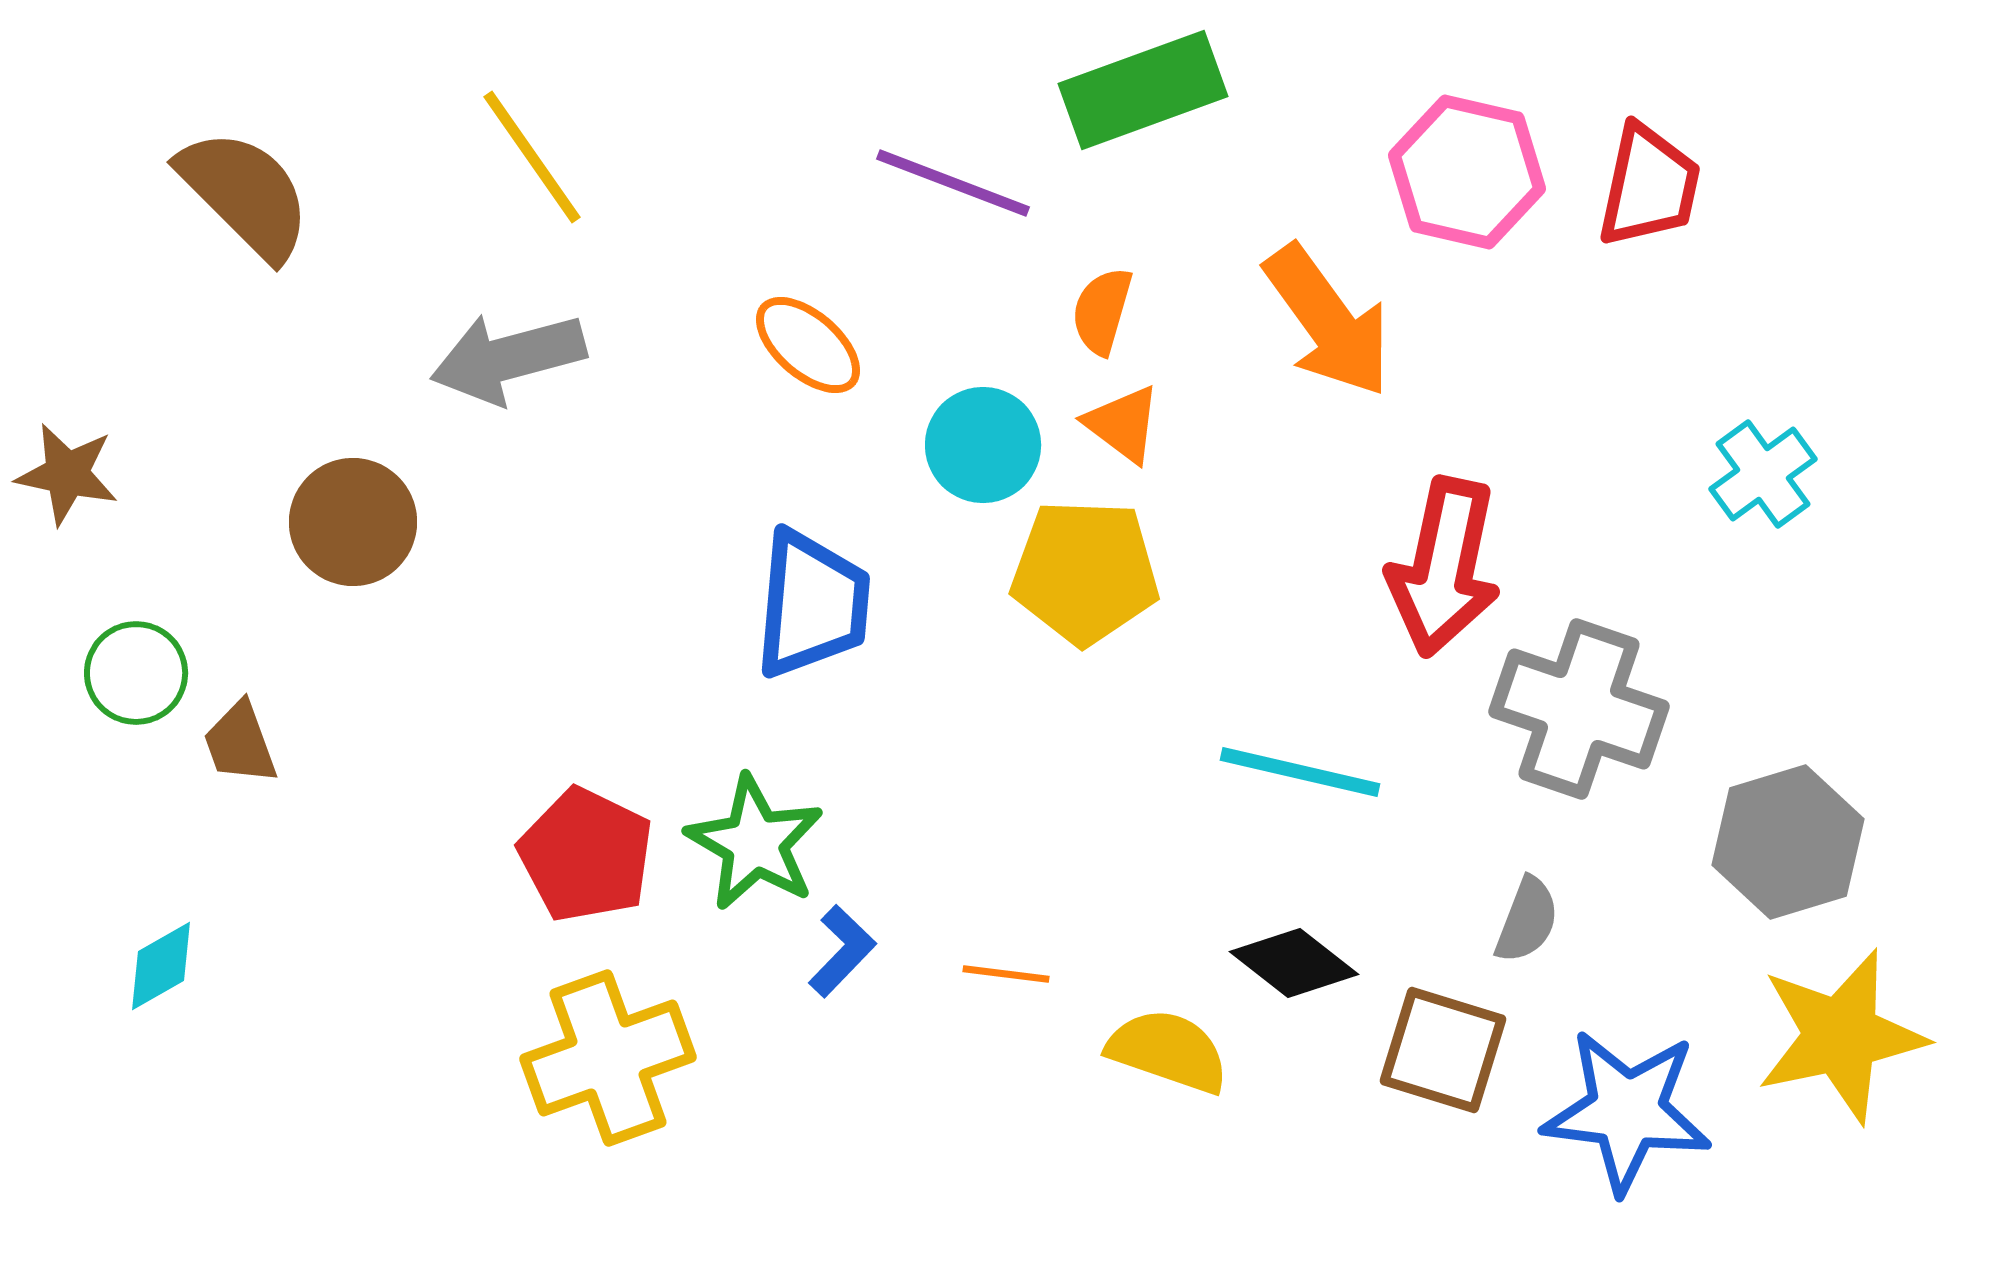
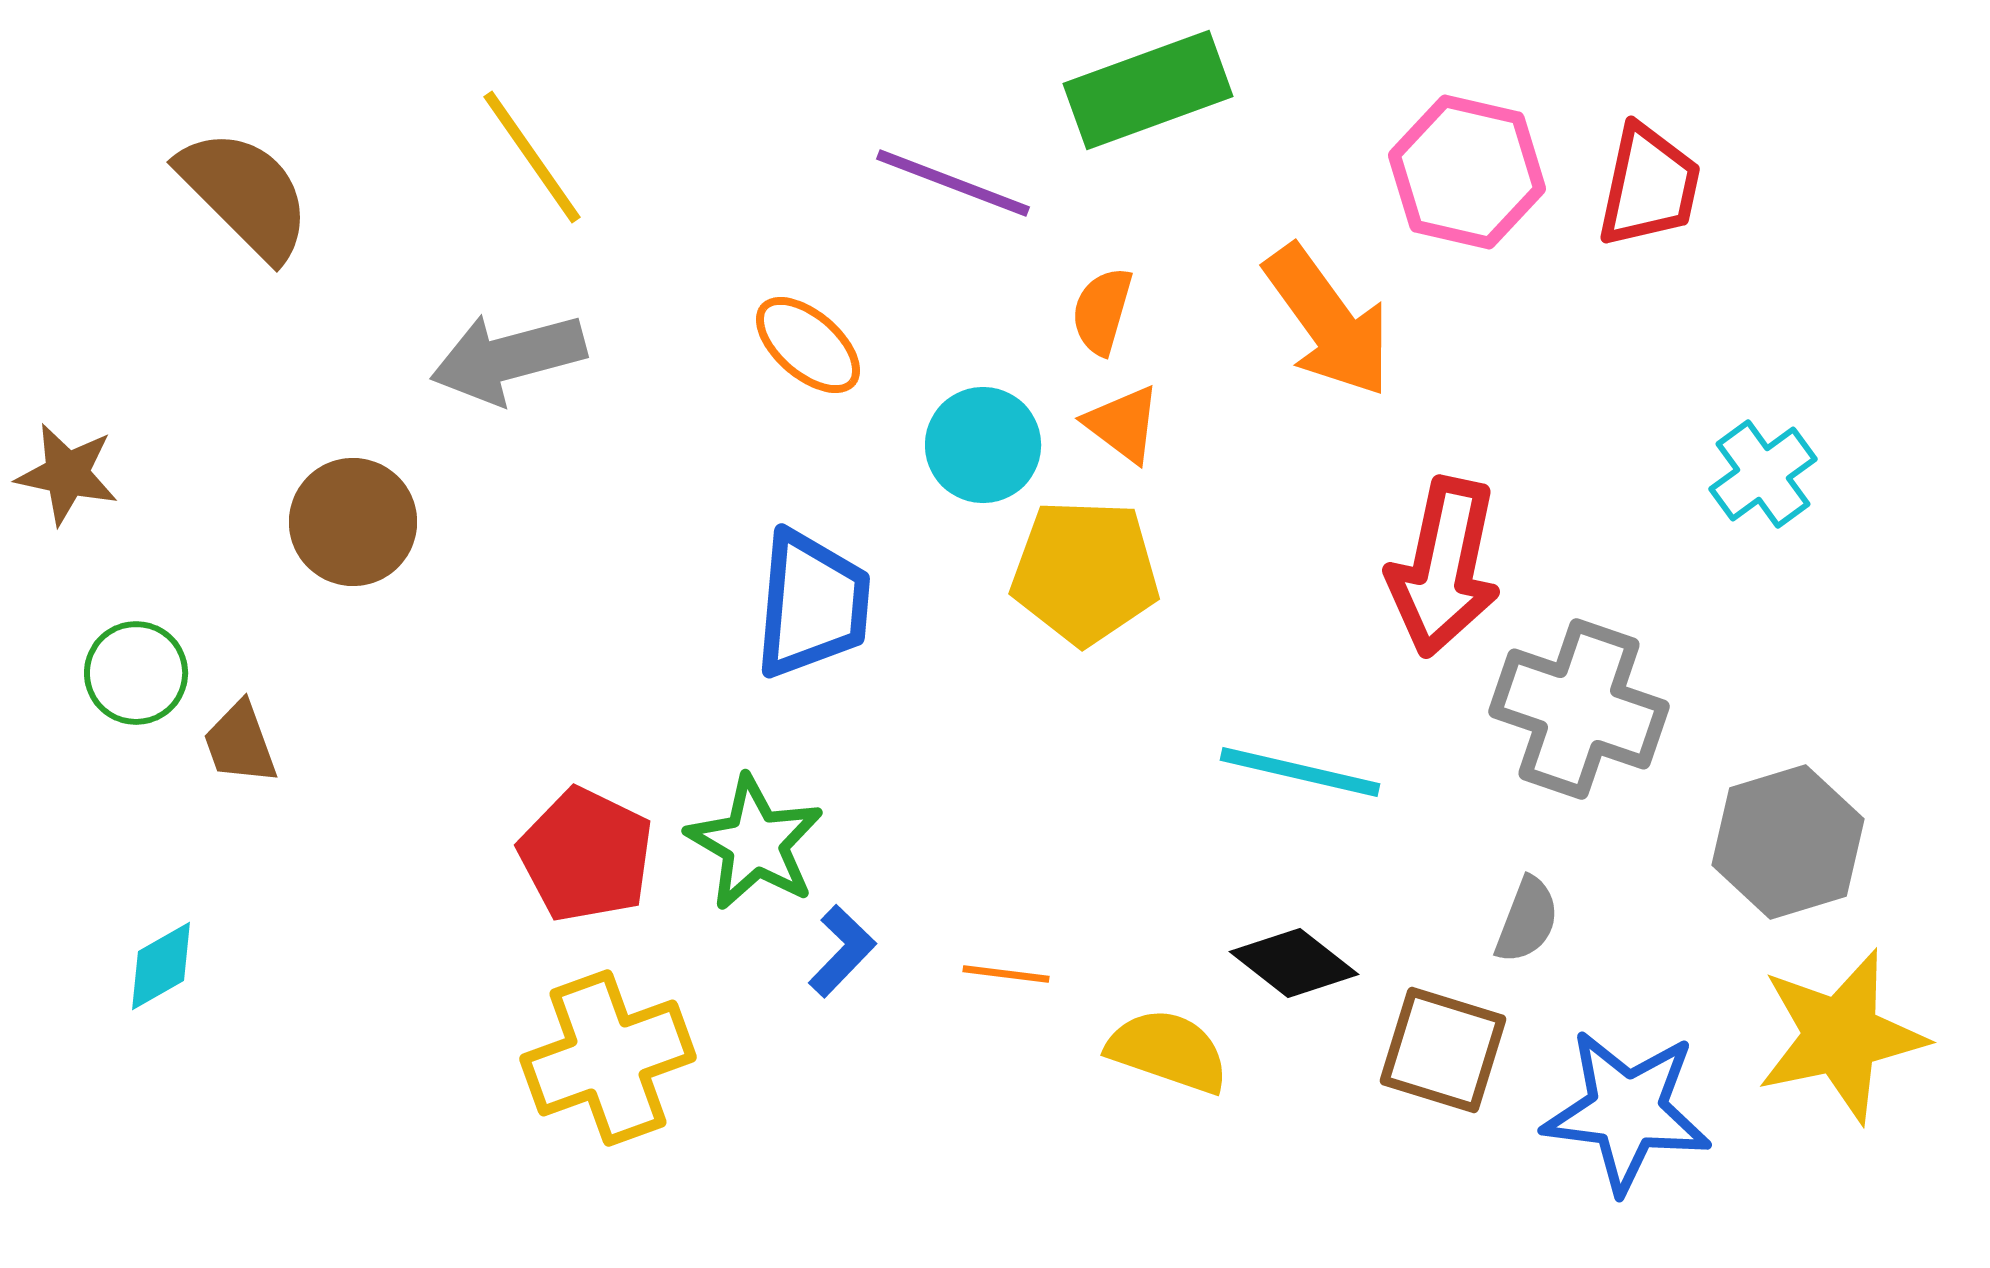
green rectangle: moved 5 px right
